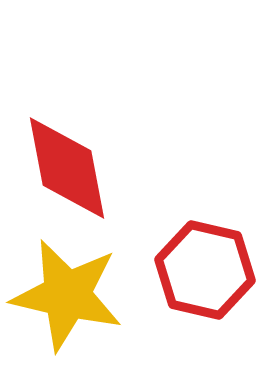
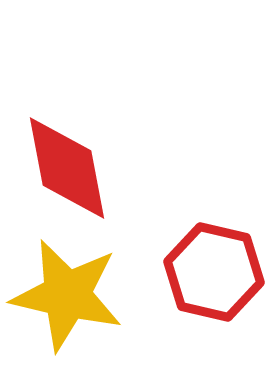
red hexagon: moved 9 px right, 2 px down
